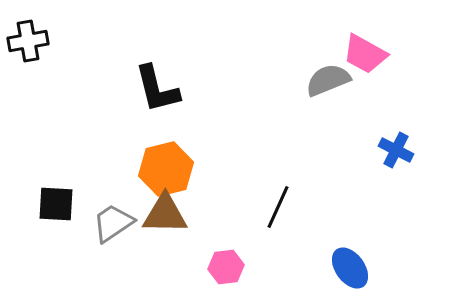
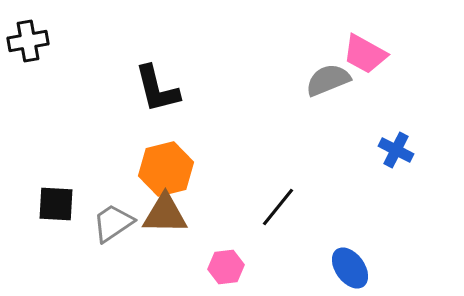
black line: rotated 15 degrees clockwise
